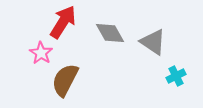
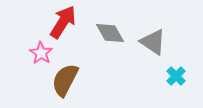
cyan cross: rotated 18 degrees counterclockwise
